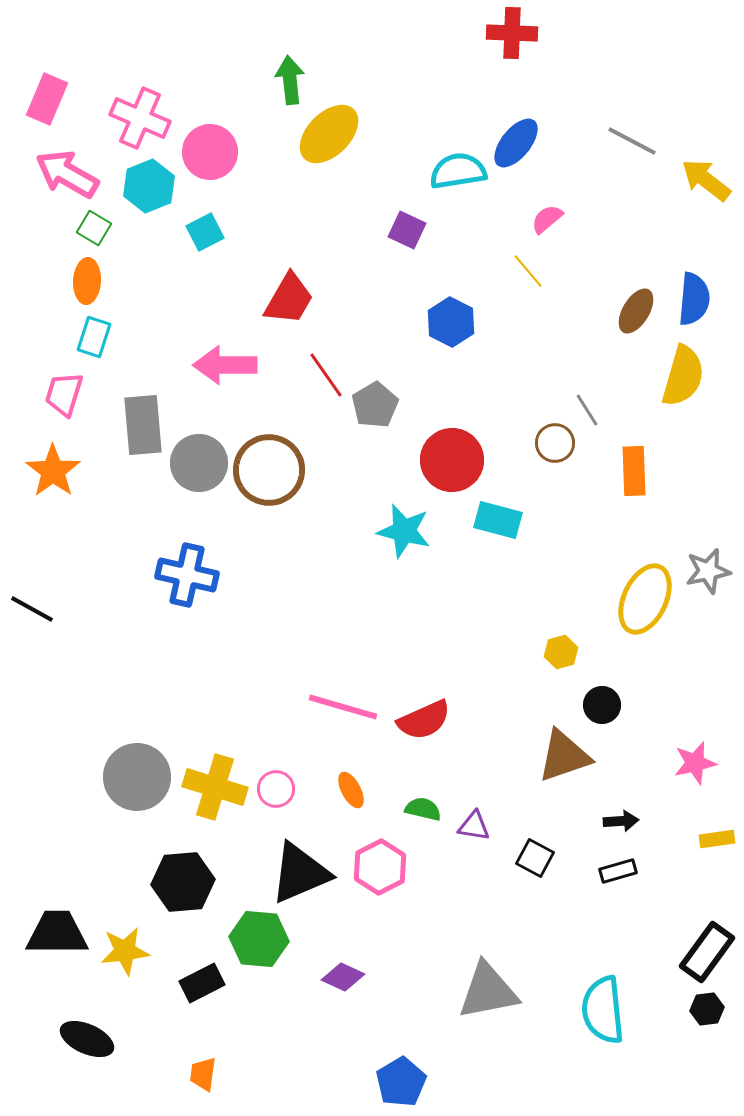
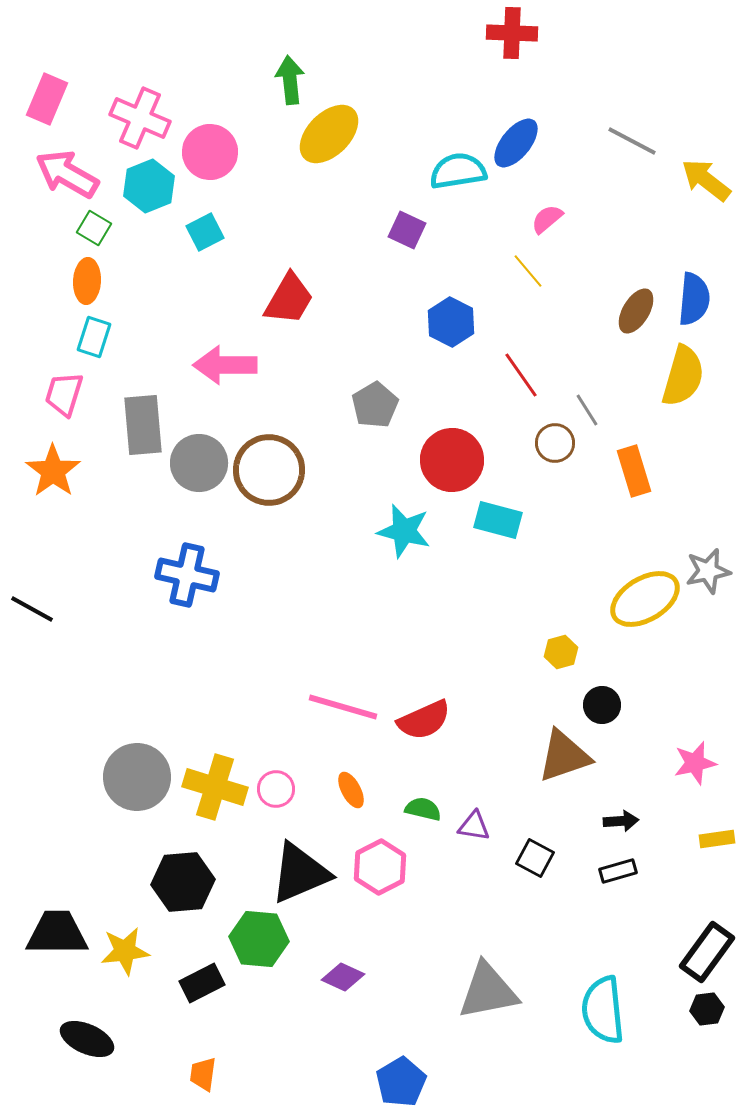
red line at (326, 375): moved 195 px right
orange rectangle at (634, 471): rotated 15 degrees counterclockwise
yellow ellipse at (645, 599): rotated 34 degrees clockwise
